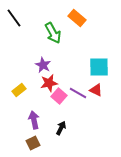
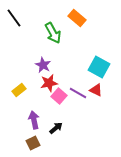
cyan square: rotated 30 degrees clockwise
black arrow: moved 5 px left; rotated 24 degrees clockwise
